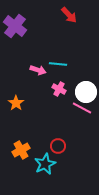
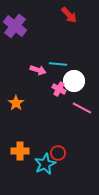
white circle: moved 12 px left, 11 px up
red circle: moved 7 px down
orange cross: moved 1 px left, 1 px down; rotated 30 degrees clockwise
